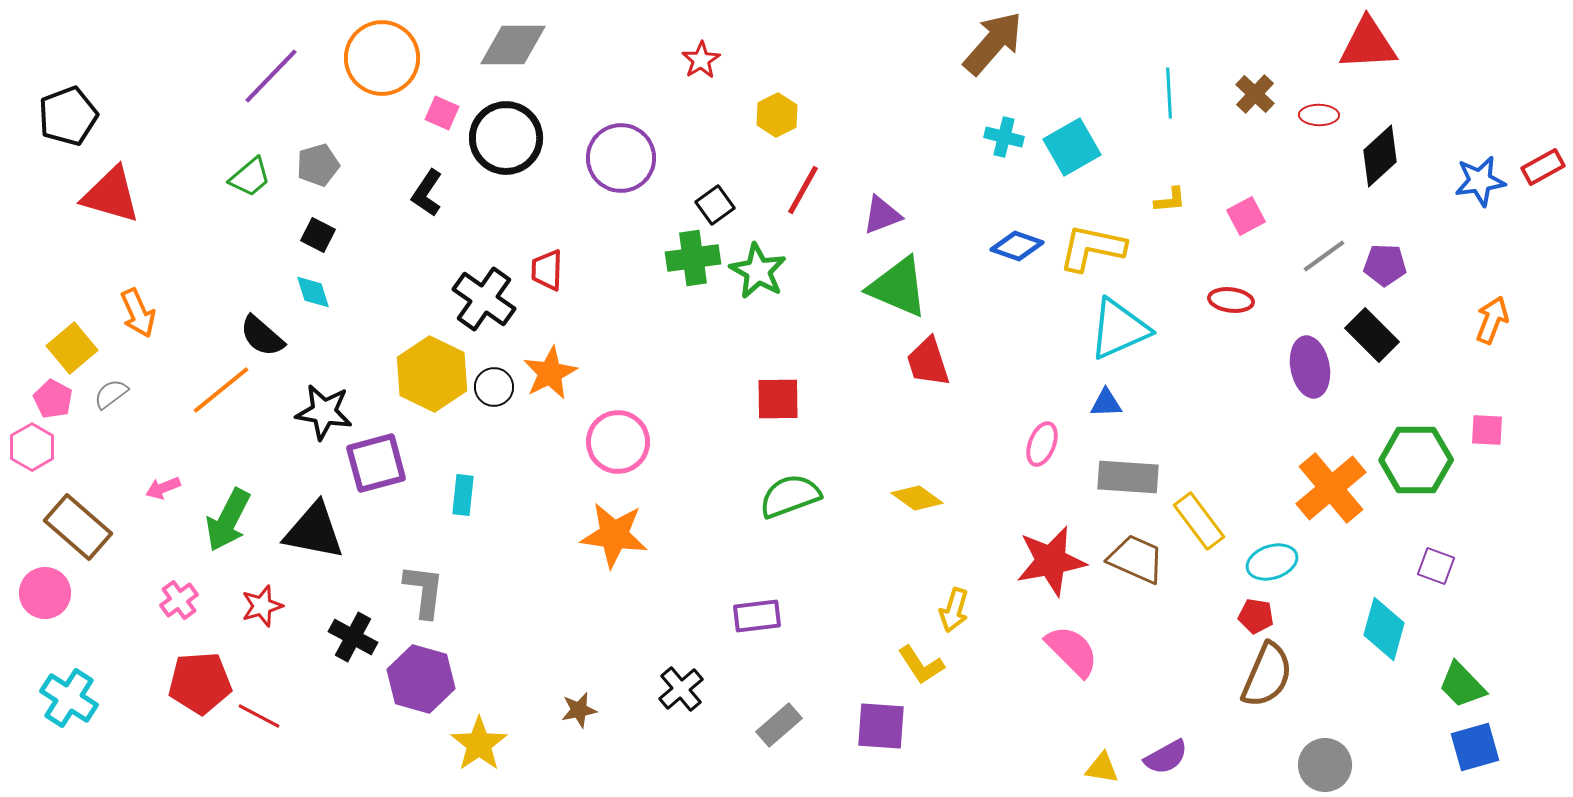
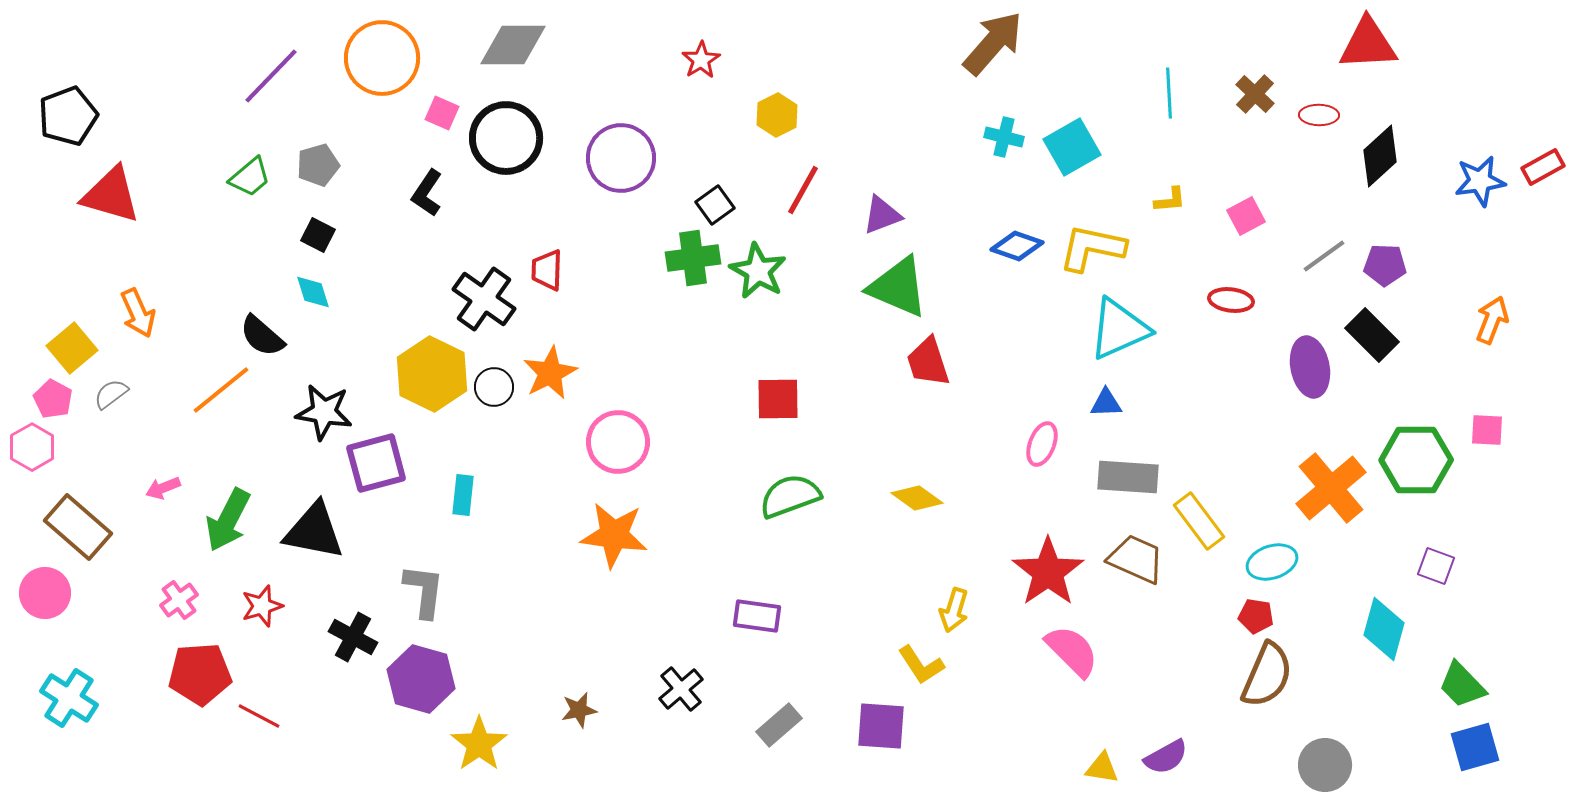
red star at (1051, 561): moved 3 px left, 11 px down; rotated 24 degrees counterclockwise
purple rectangle at (757, 616): rotated 15 degrees clockwise
red pentagon at (200, 683): moved 9 px up
